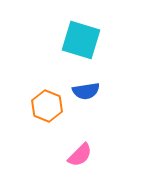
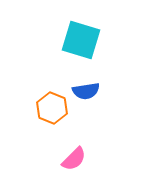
orange hexagon: moved 5 px right, 2 px down
pink semicircle: moved 6 px left, 4 px down
